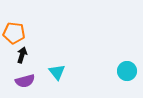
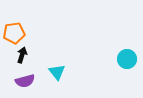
orange pentagon: rotated 15 degrees counterclockwise
cyan circle: moved 12 px up
